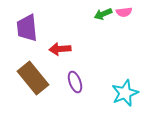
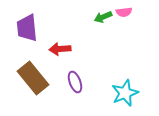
green arrow: moved 3 px down
